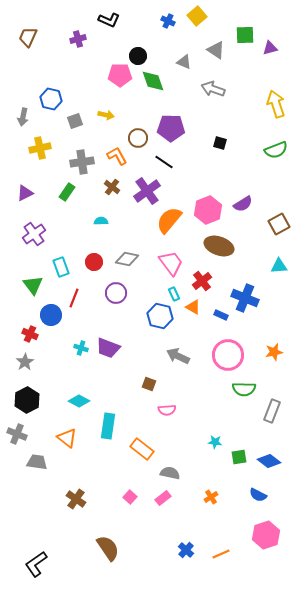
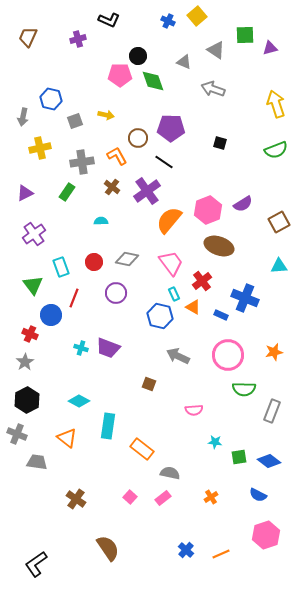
brown square at (279, 224): moved 2 px up
pink semicircle at (167, 410): moved 27 px right
